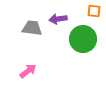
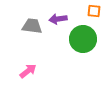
gray trapezoid: moved 2 px up
